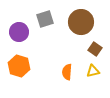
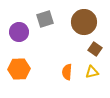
brown circle: moved 3 px right
orange hexagon: moved 3 px down; rotated 20 degrees counterclockwise
yellow triangle: moved 1 px left, 1 px down
